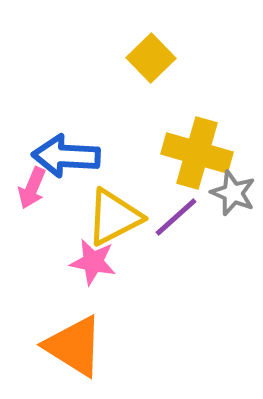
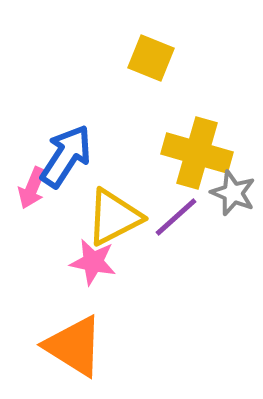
yellow square: rotated 24 degrees counterclockwise
blue arrow: rotated 120 degrees clockwise
